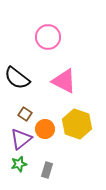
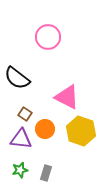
pink triangle: moved 3 px right, 16 px down
yellow hexagon: moved 4 px right, 7 px down
purple triangle: rotated 45 degrees clockwise
green star: moved 1 px right, 6 px down
gray rectangle: moved 1 px left, 3 px down
